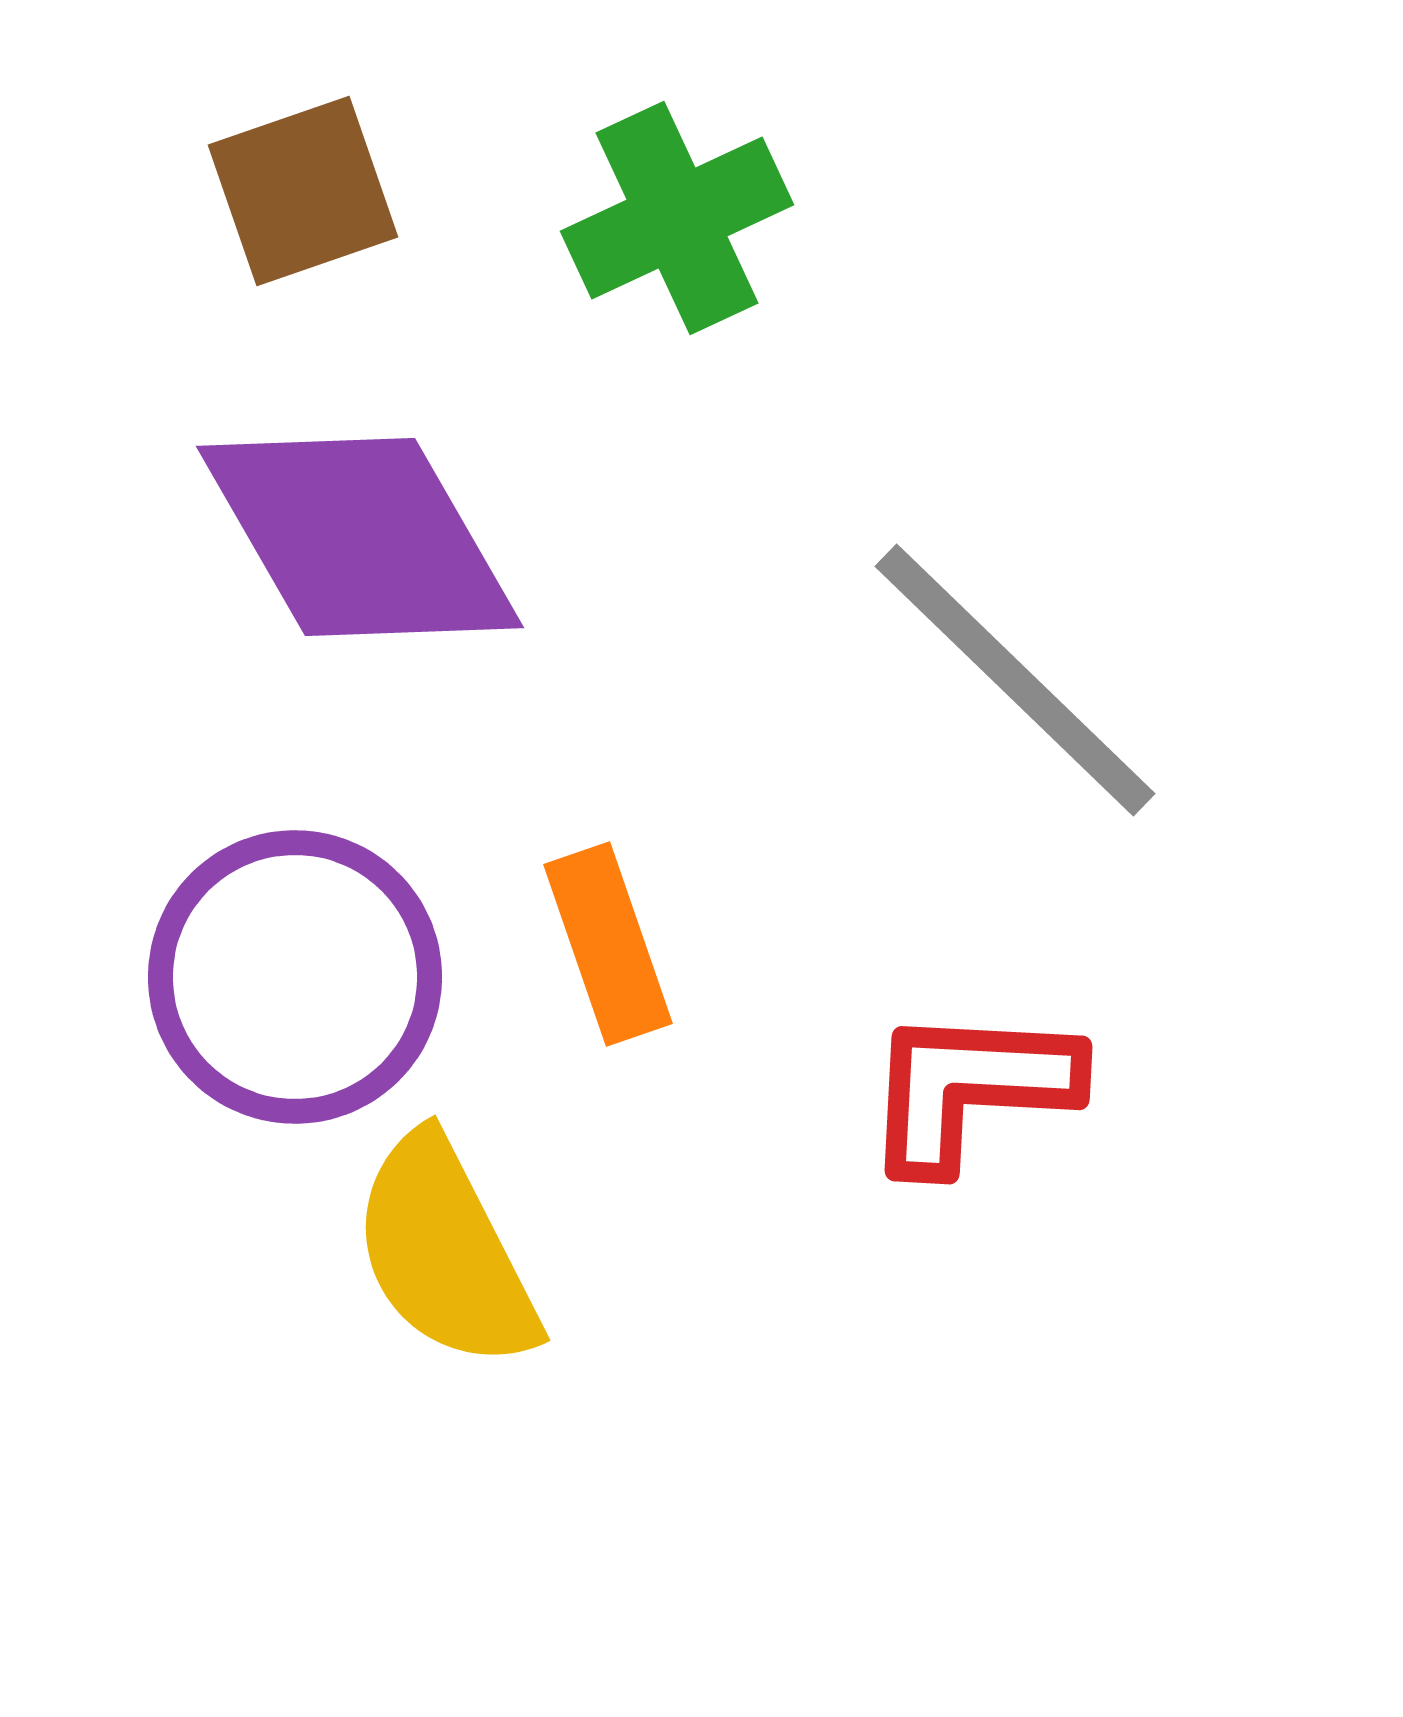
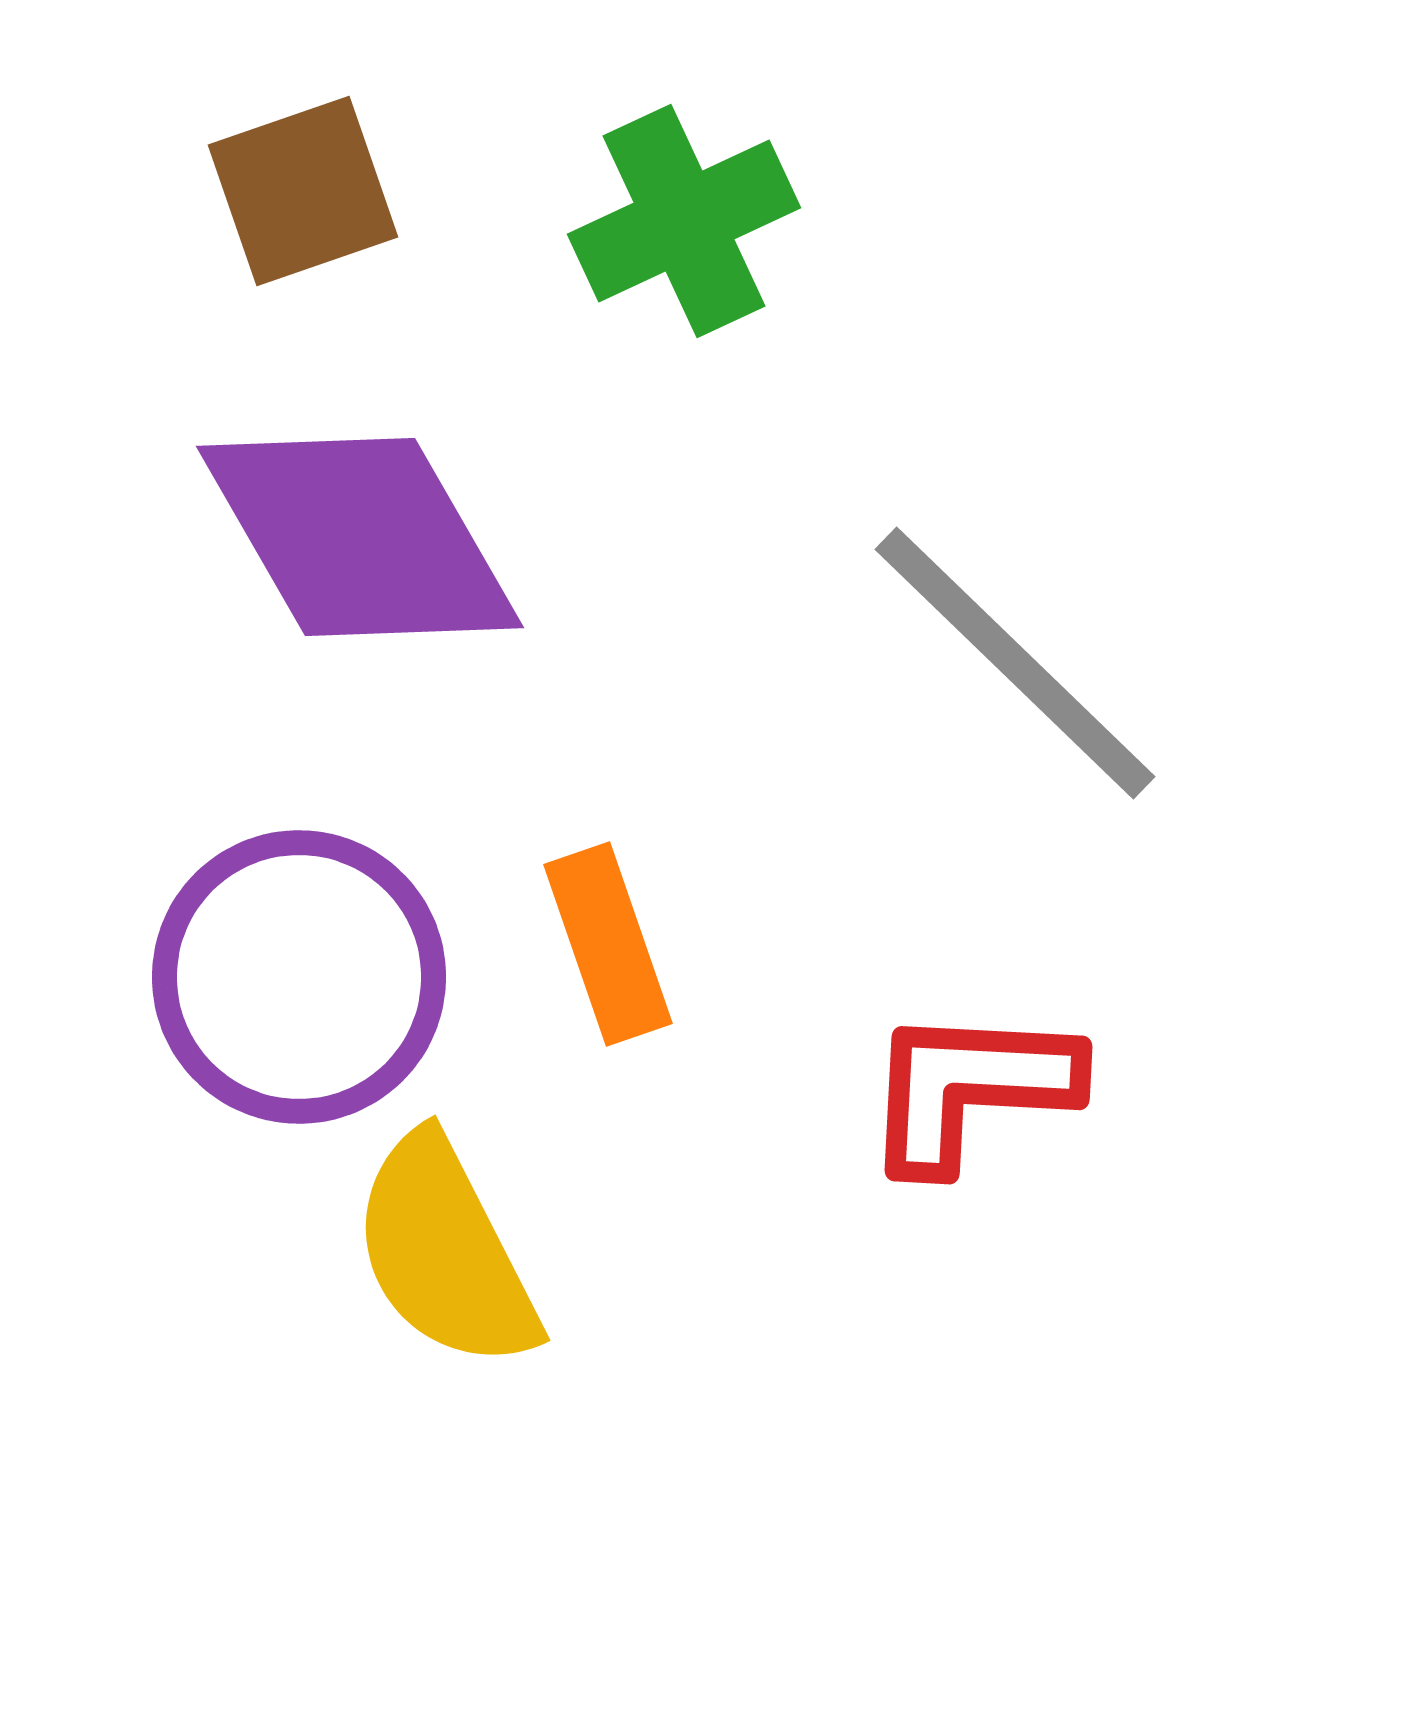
green cross: moved 7 px right, 3 px down
gray line: moved 17 px up
purple circle: moved 4 px right
